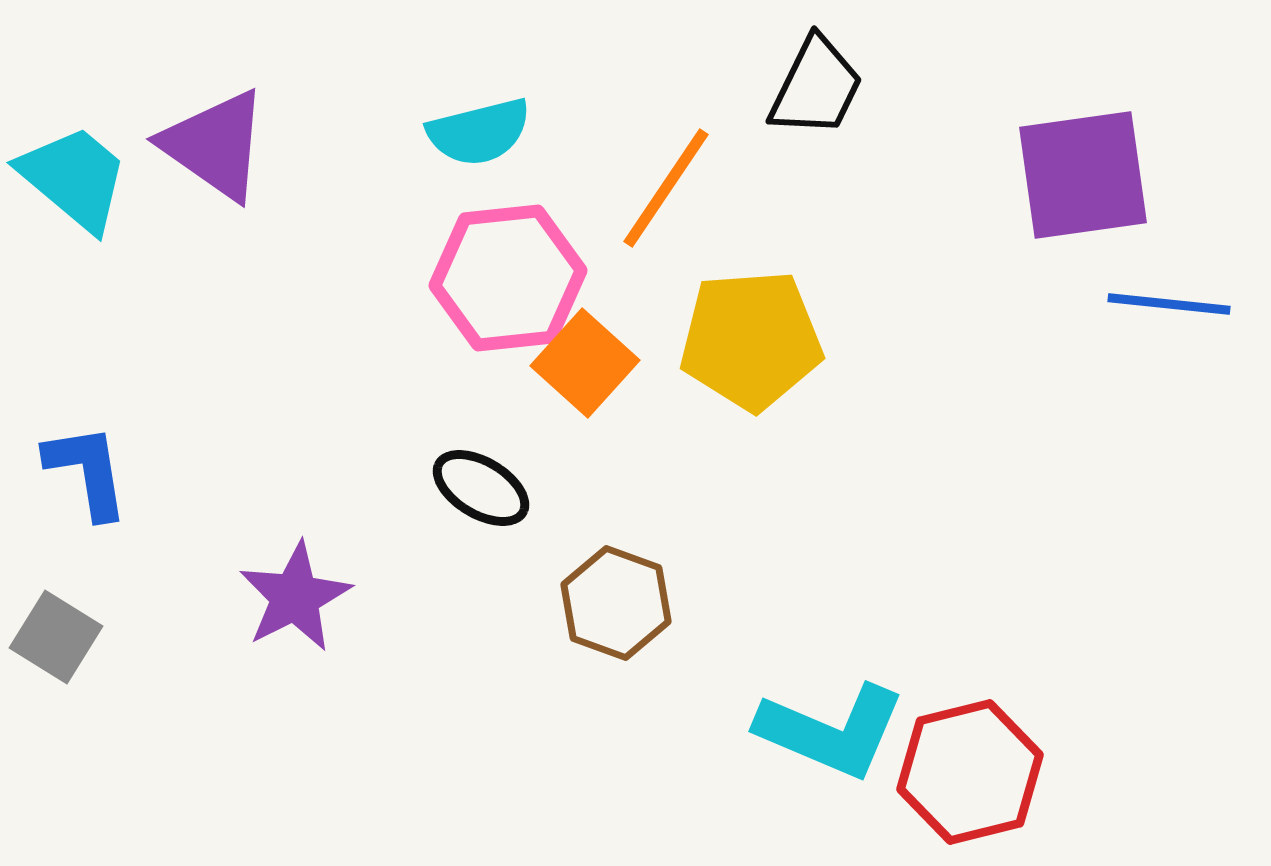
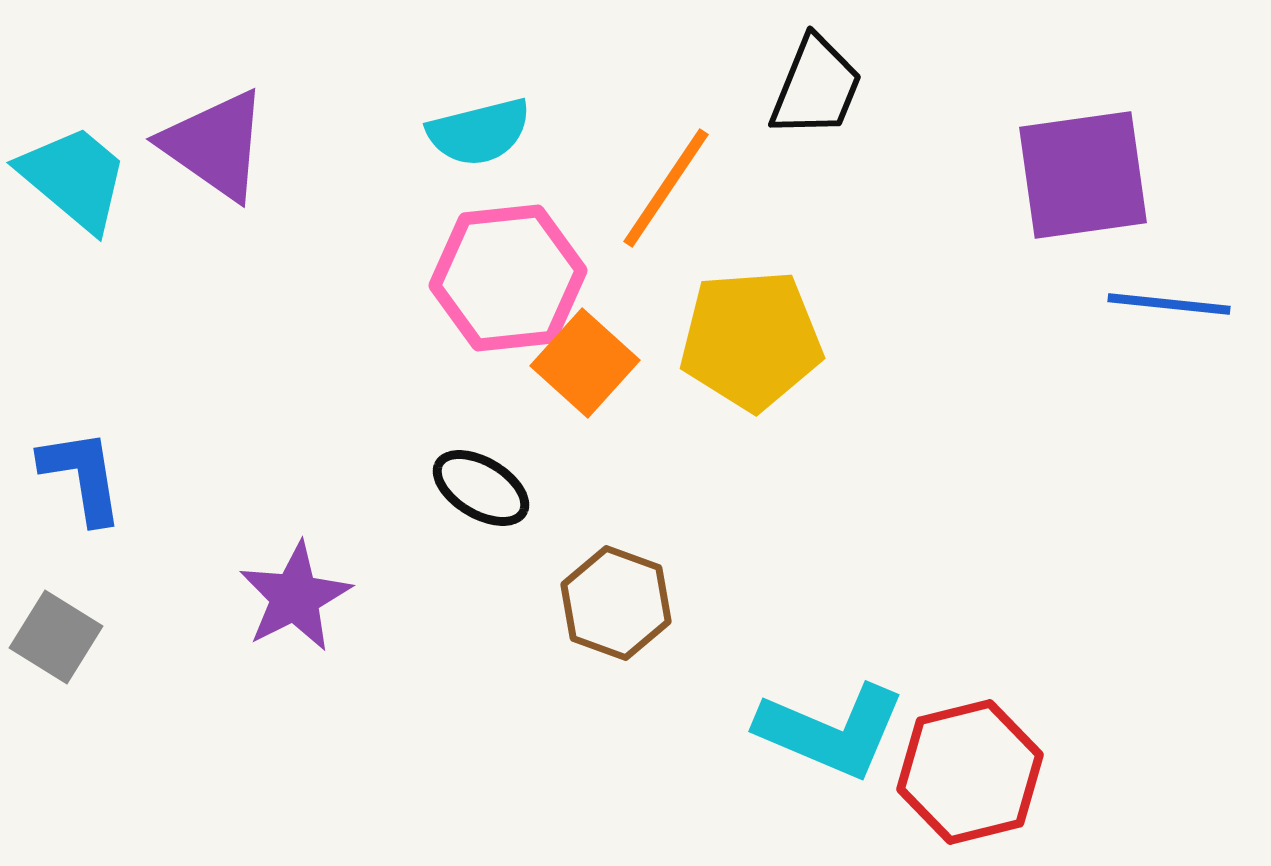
black trapezoid: rotated 4 degrees counterclockwise
blue L-shape: moved 5 px left, 5 px down
